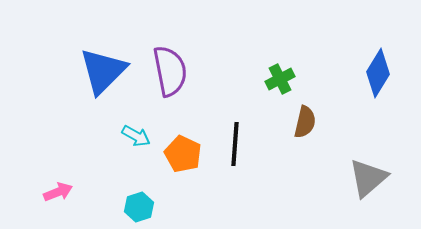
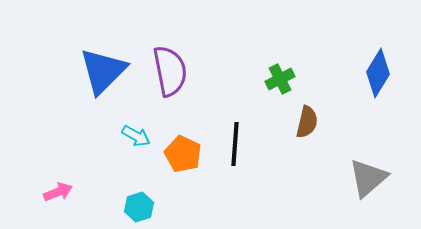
brown semicircle: moved 2 px right
